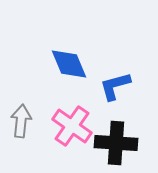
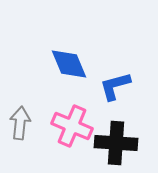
gray arrow: moved 1 px left, 2 px down
pink cross: rotated 12 degrees counterclockwise
